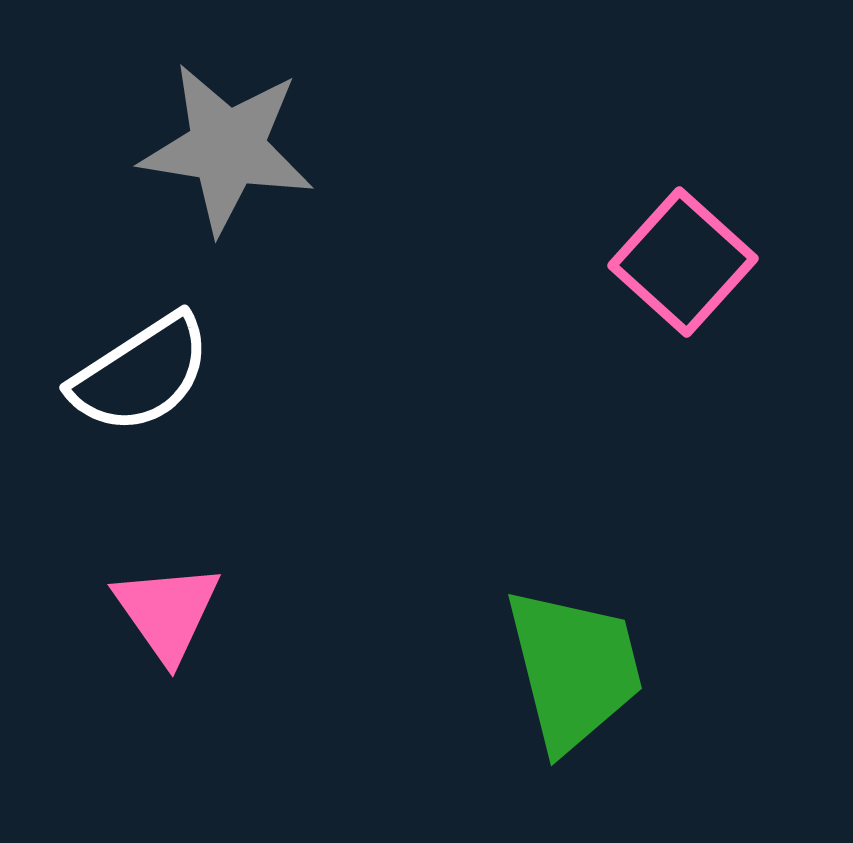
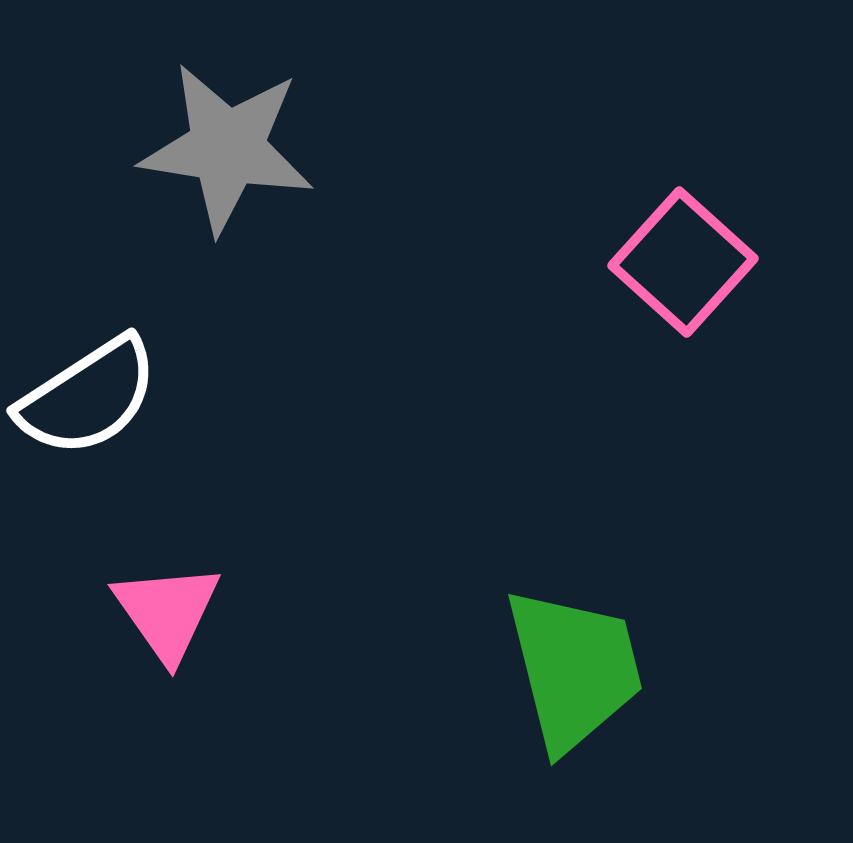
white semicircle: moved 53 px left, 23 px down
